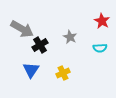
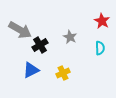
gray arrow: moved 2 px left, 1 px down
cyan semicircle: rotated 88 degrees counterclockwise
blue triangle: rotated 30 degrees clockwise
